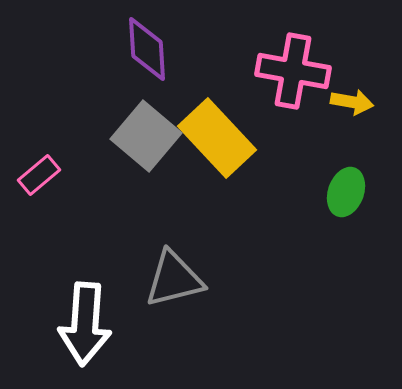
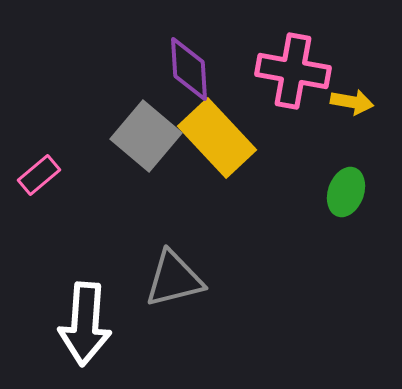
purple diamond: moved 42 px right, 20 px down
